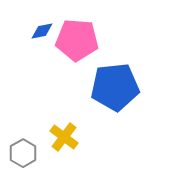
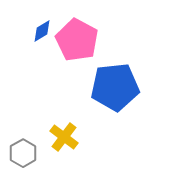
blue diamond: rotated 20 degrees counterclockwise
pink pentagon: rotated 24 degrees clockwise
